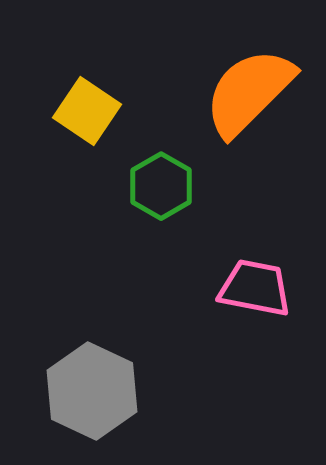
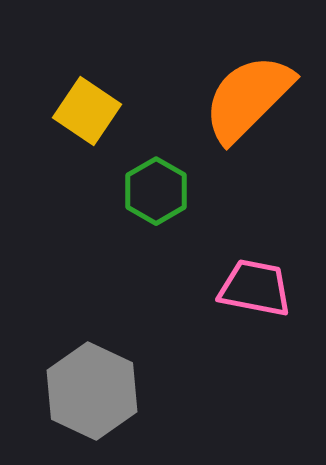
orange semicircle: moved 1 px left, 6 px down
green hexagon: moved 5 px left, 5 px down
